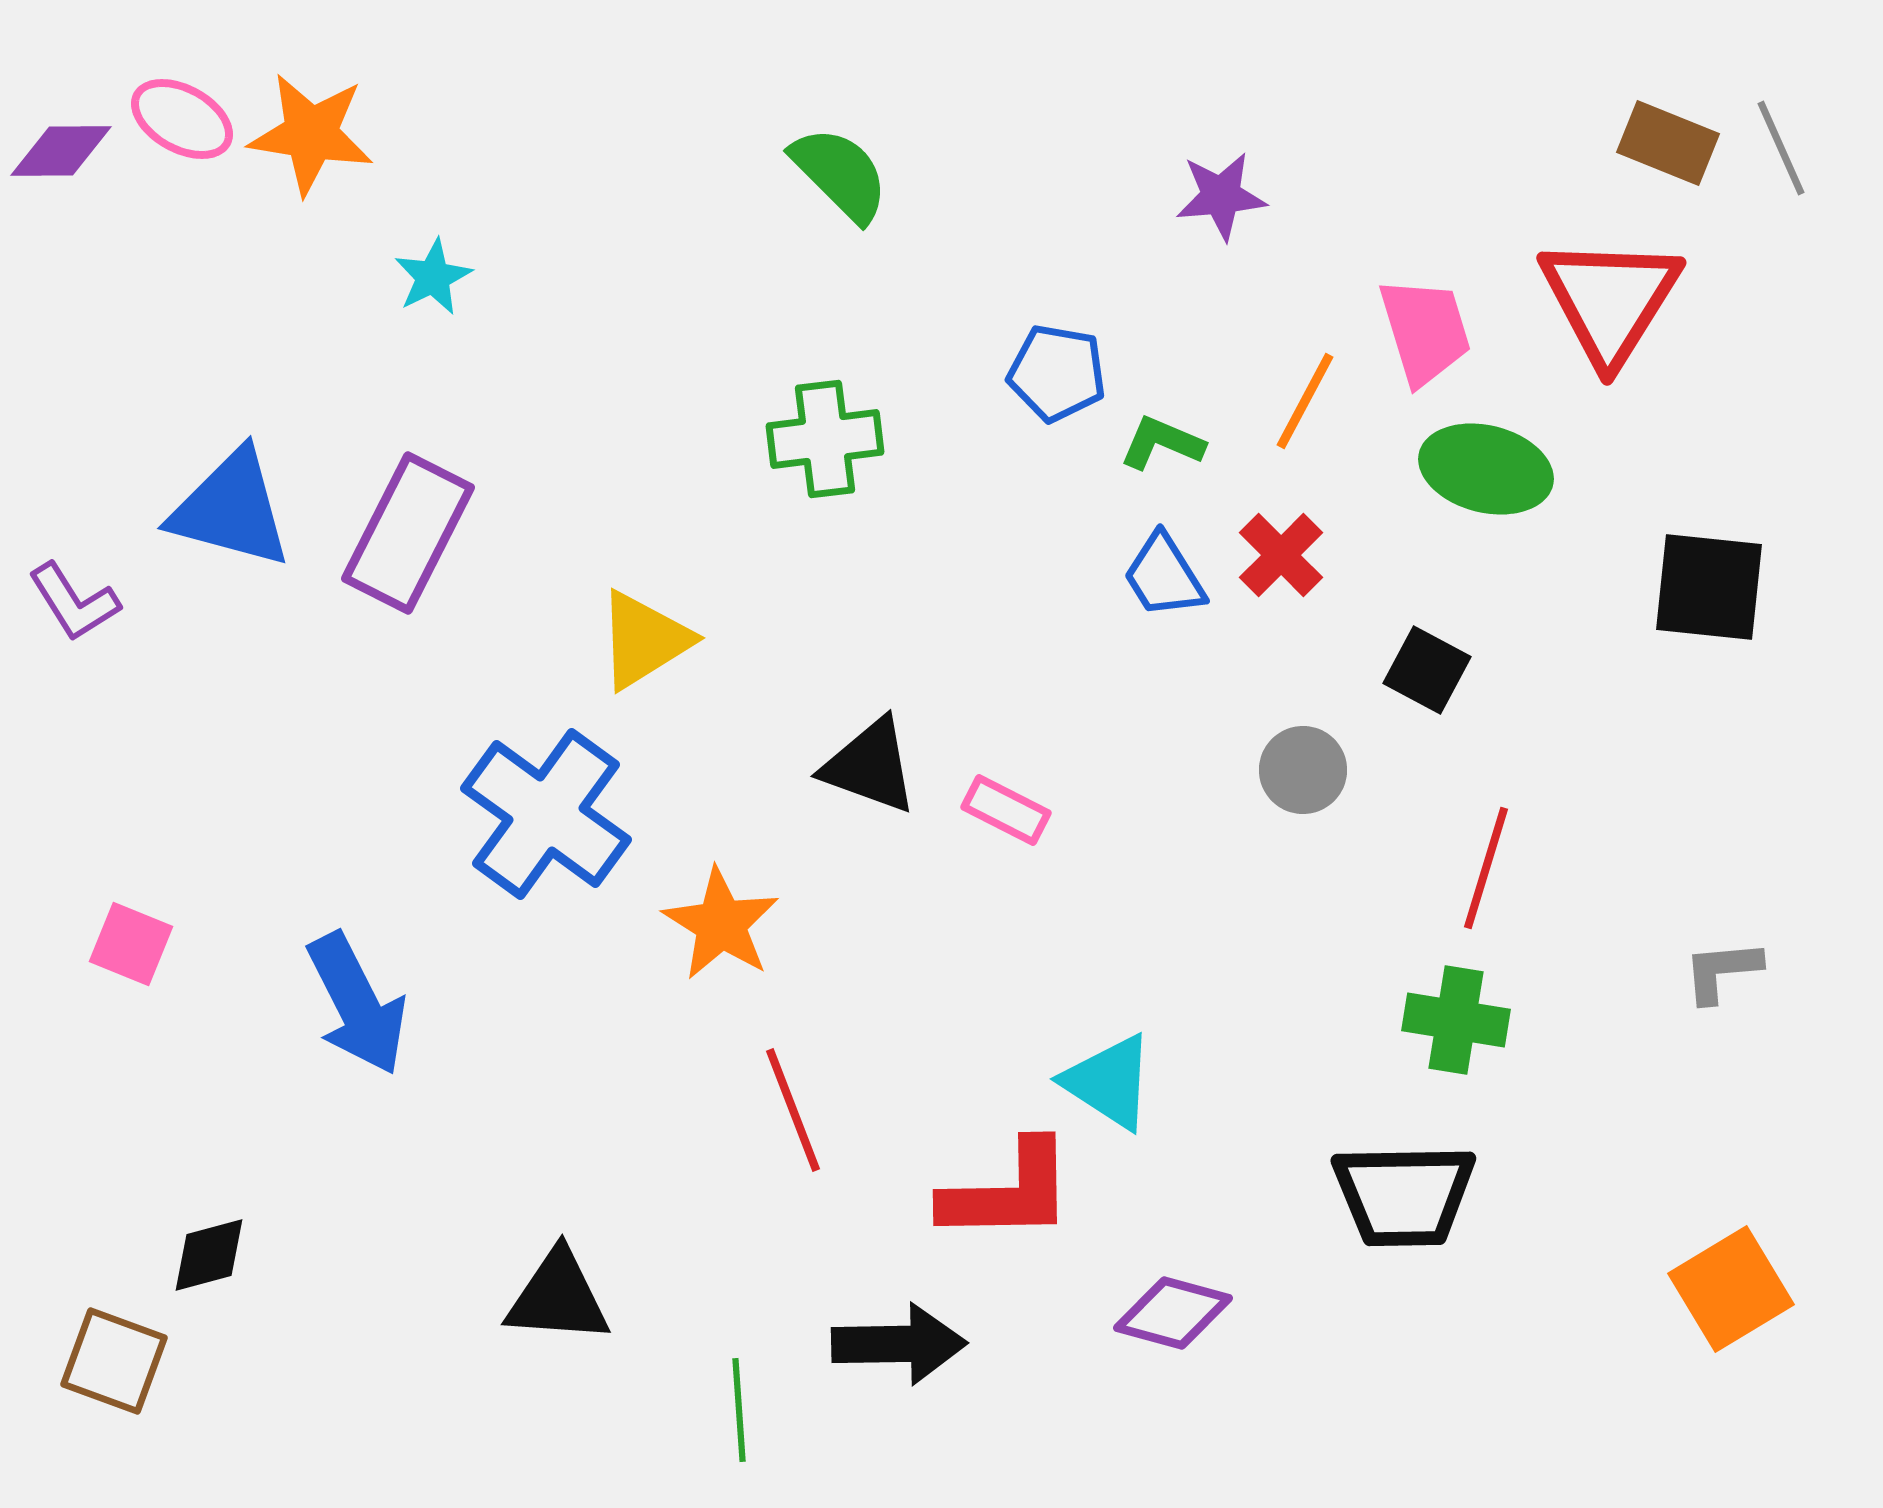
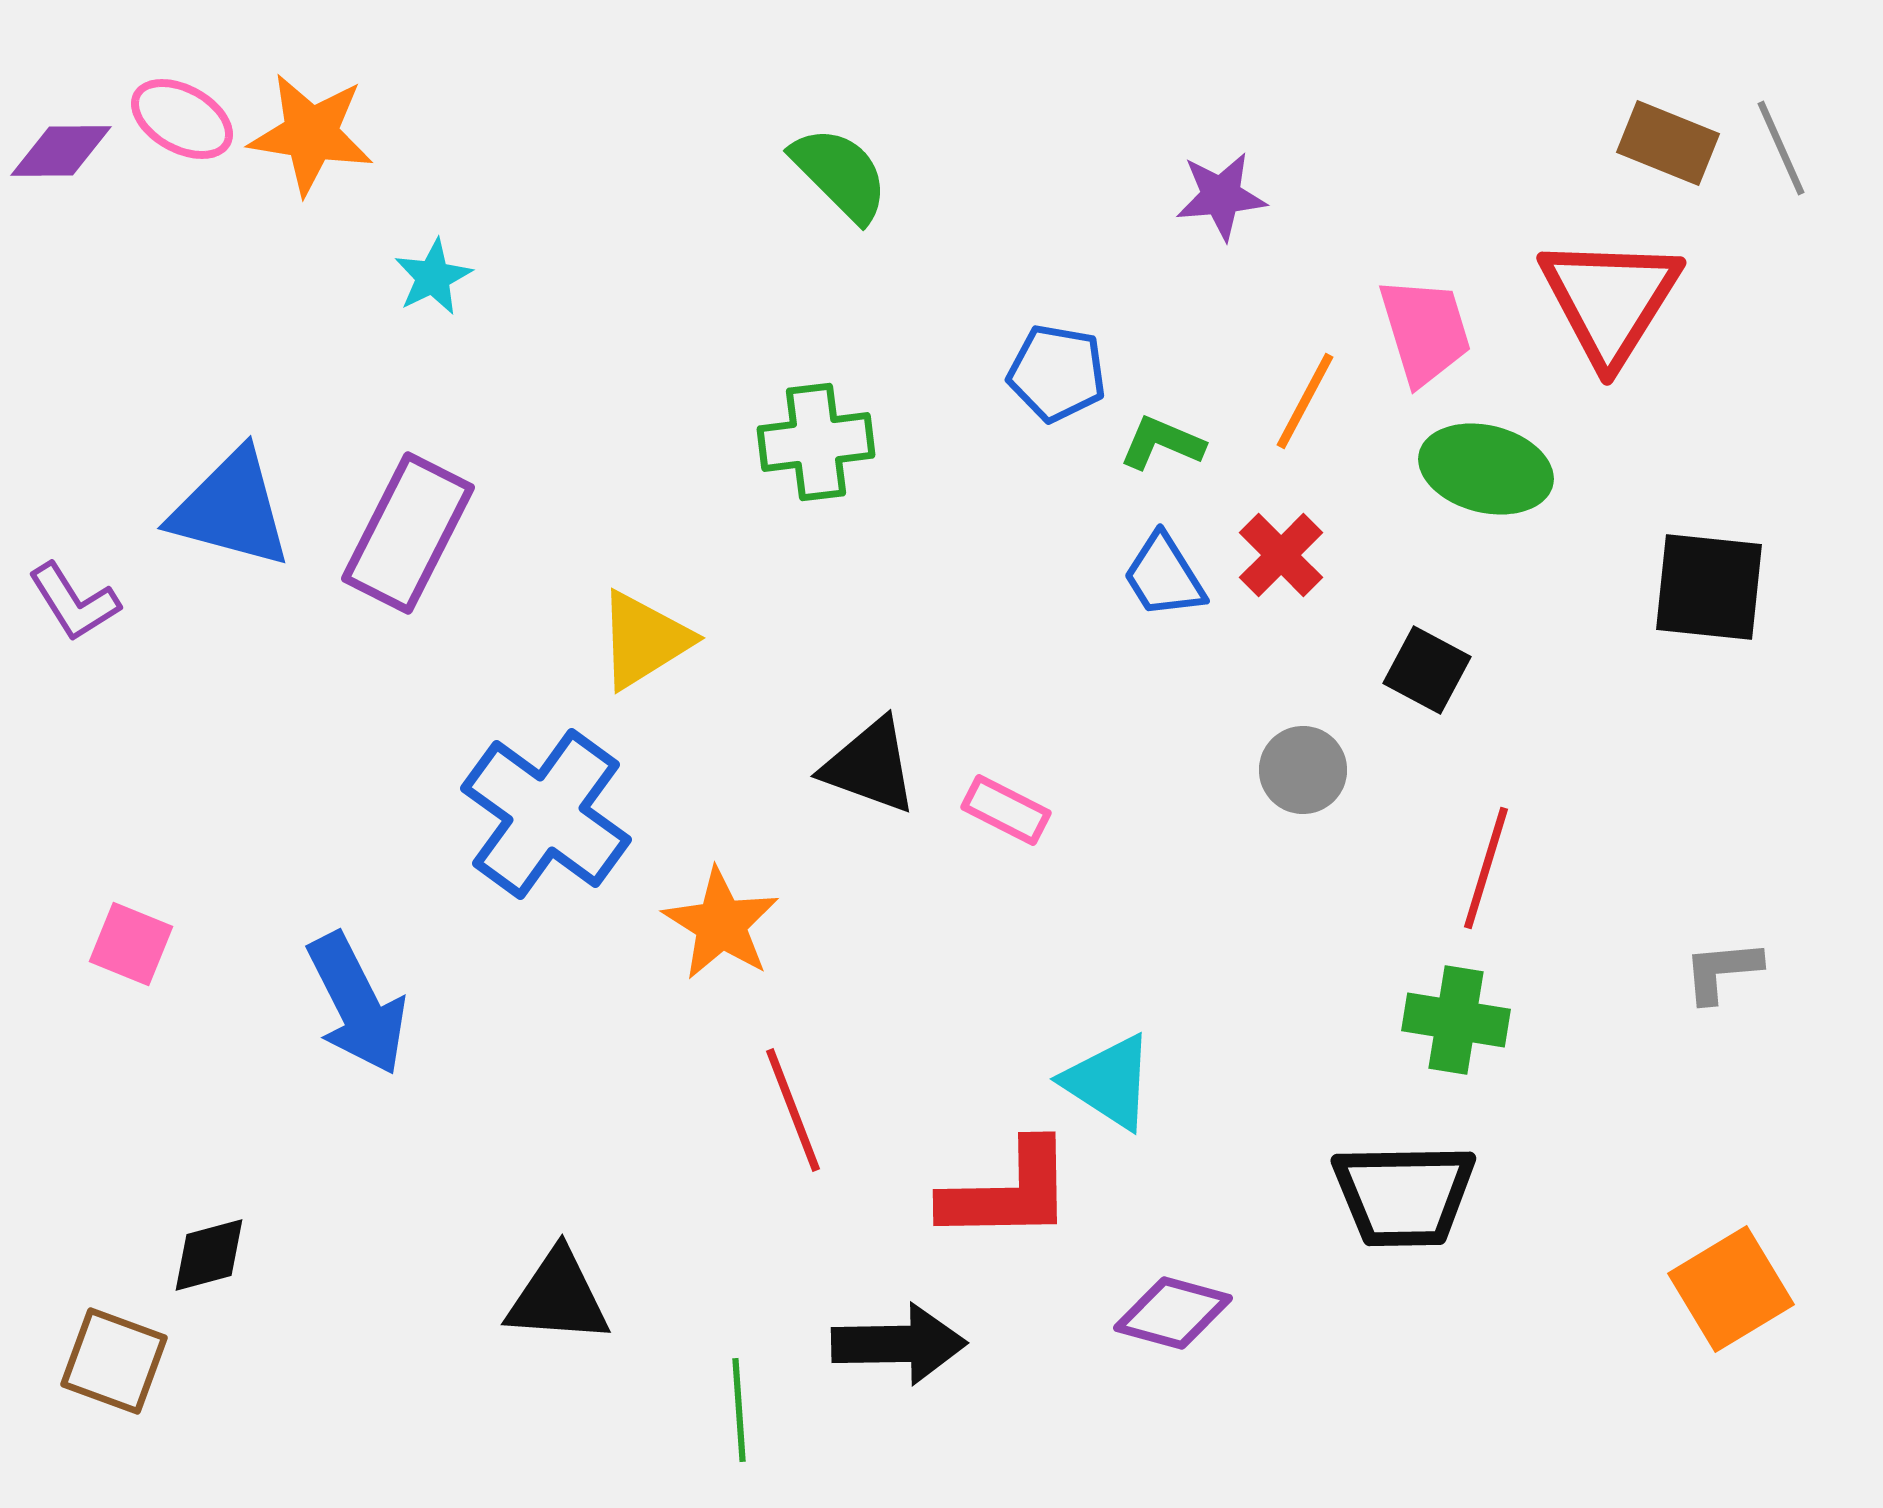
green cross at (825, 439): moved 9 px left, 3 px down
